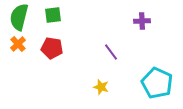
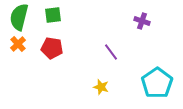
purple cross: rotated 21 degrees clockwise
cyan pentagon: rotated 12 degrees clockwise
